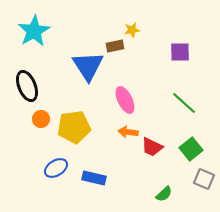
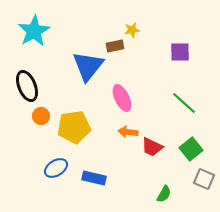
blue triangle: rotated 12 degrees clockwise
pink ellipse: moved 3 px left, 2 px up
orange circle: moved 3 px up
green semicircle: rotated 18 degrees counterclockwise
